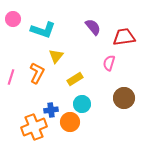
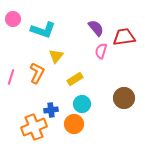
purple semicircle: moved 3 px right, 1 px down
pink semicircle: moved 8 px left, 12 px up
orange circle: moved 4 px right, 2 px down
